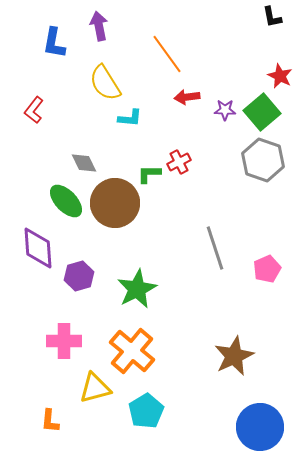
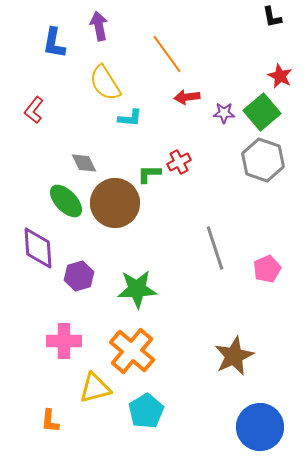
purple star: moved 1 px left, 3 px down
green star: rotated 24 degrees clockwise
